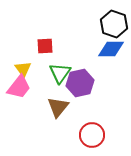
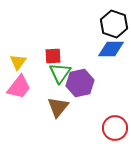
red square: moved 8 px right, 10 px down
yellow triangle: moved 5 px left, 7 px up; rotated 12 degrees clockwise
red circle: moved 23 px right, 7 px up
